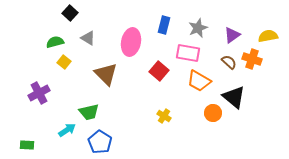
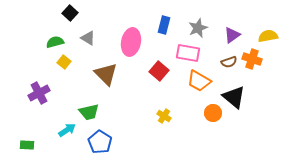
brown semicircle: rotated 119 degrees clockwise
